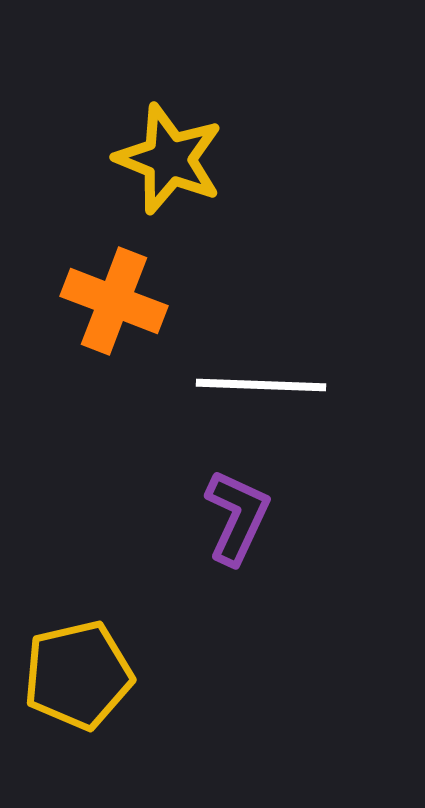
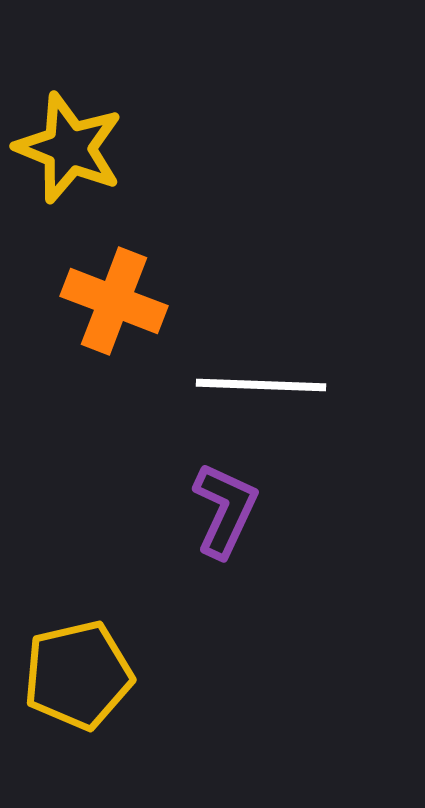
yellow star: moved 100 px left, 11 px up
purple L-shape: moved 12 px left, 7 px up
